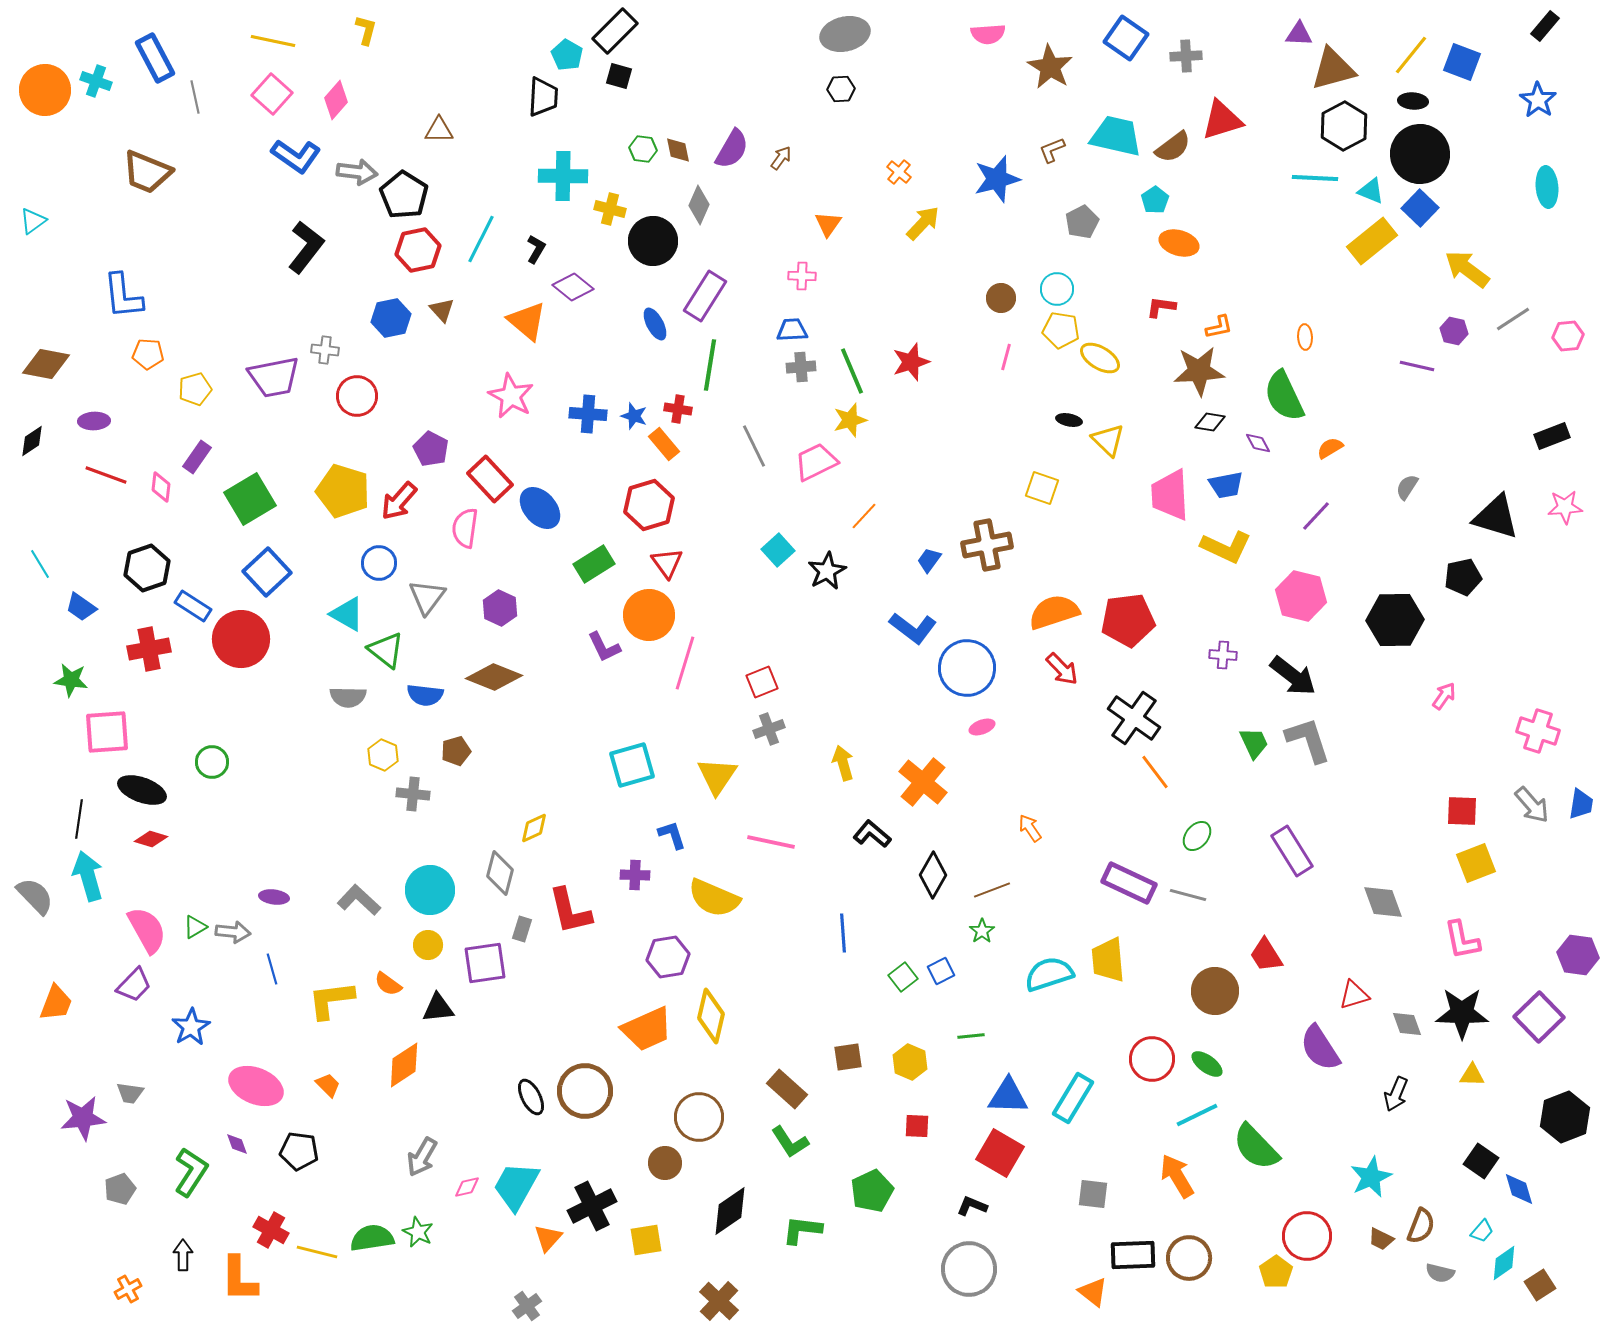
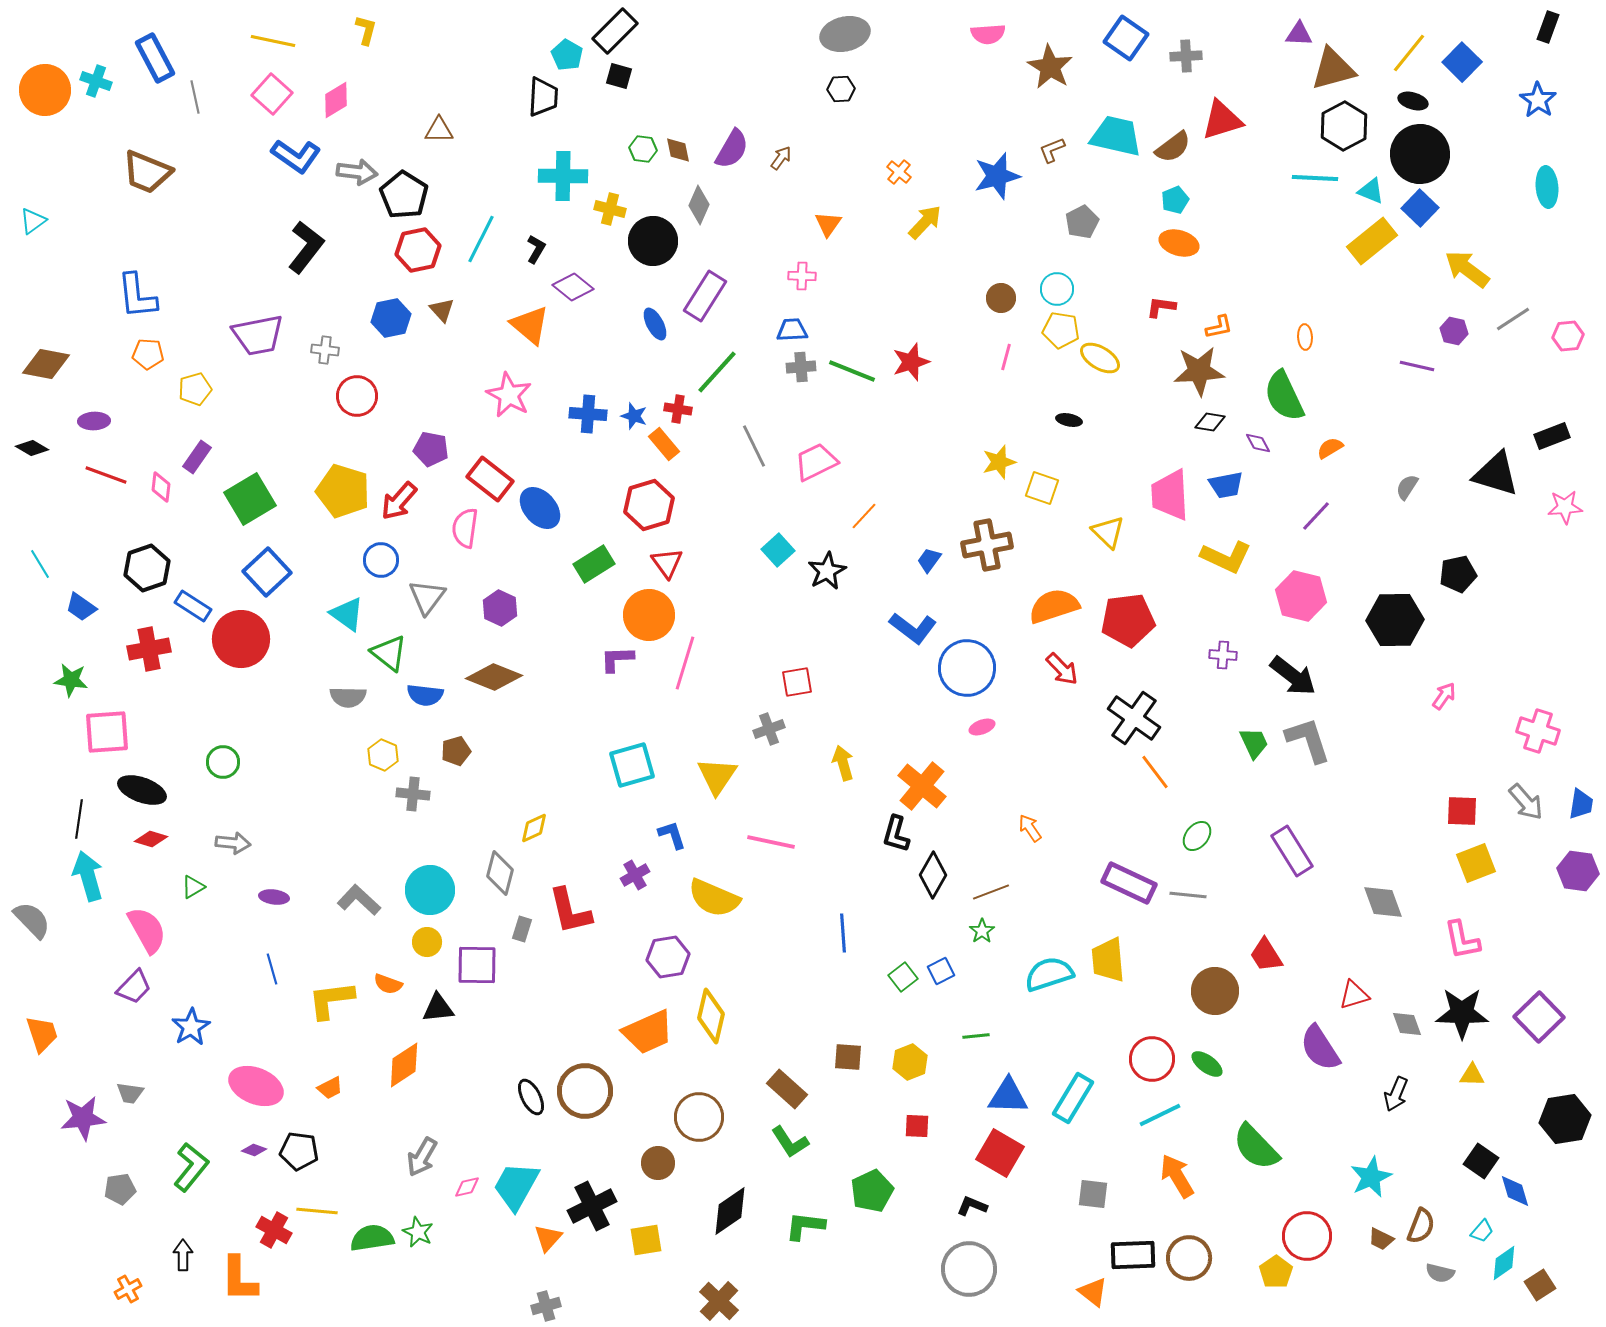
black rectangle at (1545, 26): moved 3 px right, 1 px down; rotated 20 degrees counterclockwise
yellow line at (1411, 55): moved 2 px left, 2 px up
blue square at (1462, 62): rotated 24 degrees clockwise
pink diamond at (336, 100): rotated 18 degrees clockwise
black ellipse at (1413, 101): rotated 12 degrees clockwise
blue star at (997, 179): moved 3 px up
cyan pentagon at (1155, 200): moved 20 px right; rotated 12 degrees clockwise
yellow arrow at (923, 223): moved 2 px right, 1 px up
blue L-shape at (123, 296): moved 14 px right
orange triangle at (527, 321): moved 3 px right, 4 px down
green line at (710, 365): moved 7 px right, 7 px down; rotated 33 degrees clockwise
green line at (852, 371): rotated 45 degrees counterclockwise
purple trapezoid at (274, 377): moved 16 px left, 42 px up
pink star at (511, 396): moved 2 px left, 1 px up
yellow star at (850, 420): moved 149 px right, 42 px down
yellow triangle at (1108, 440): moved 92 px down
black diamond at (32, 441): moved 7 px down; rotated 64 degrees clockwise
purple pentagon at (431, 449): rotated 16 degrees counterclockwise
red rectangle at (490, 479): rotated 9 degrees counterclockwise
black triangle at (1496, 517): moved 43 px up
yellow L-shape at (1226, 547): moved 10 px down
blue circle at (379, 563): moved 2 px right, 3 px up
black pentagon at (1463, 577): moved 5 px left, 3 px up
orange semicircle at (1054, 612): moved 6 px up
cyan triangle at (347, 614): rotated 6 degrees clockwise
purple L-shape at (604, 647): moved 13 px right, 12 px down; rotated 114 degrees clockwise
green triangle at (386, 650): moved 3 px right, 3 px down
red square at (762, 682): moved 35 px right; rotated 12 degrees clockwise
green circle at (212, 762): moved 11 px right
orange cross at (923, 782): moved 1 px left, 4 px down
gray arrow at (1532, 805): moved 6 px left, 3 px up
black L-shape at (872, 834): moved 24 px right; rotated 114 degrees counterclockwise
purple cross at (635, 875): rotated 32 degrees counterclockwise
brown line at (992, 890): moved 1 px left, 2 px down
gray line at (1188, 895): rotated 9 degrees counterclockwise
gray semicircle at (35, 896): moved 3 px left, 24 px down
green triangle at (195, 927): moved 2 px left, 40 px up
gray arrow at (233, 932): moved 89 px up
yellow circle at (428, 945): moved 1 px left, 3 px up
purple hexagon at (1578, 955): moved 84 px up
purple square at (485, 963): moved 8 px left, 2 px down; rotated 9 degrees clockwise
orange semicircle at (388, 984): rotated 16 degrees counterclockwise
purple trapezoid at (134, 985): moved 2 px down
orange trapezoid at (56, 1003): moved 14 px left, 31 px down; rotated 39 degrees counterclockwise
orange trapezoid at (647, 1029): moved 1 px right, 3 px down
green line at (971, 1036): moved 5 px right
brown square at (848, 1057): rotated 12 degrees clockwise
yellow hexagon at (910, 1062): rotated 16 degrees clockwise
orange trapezoid at (328, 1085): moved 2 px right, 3 px down; rotated 108 degrees clockwise
cyan line at (1197, 1115): moved 37 px left
black hexagon at (1565, 1117): moved 2 px down; rotated 12 degrees clockwise
purple diamond at (237, 1144): moved 17 px right, 6 px down; rotated 50 degrees counterclockwise
brown circle at (665, 1163): moved 7 px left
green L-shape at (191, 1172): moved 5 px up; rotated 6 degrees clockwise
gray pentagon at (120, 1189): rotated 12 degrees clockwise
blue diamond at (1519, 1189): moved 4 px left, 2 px down
red cross at (271, 1230): moved 3 px right
green L-shape at (802, 1230): moved 3 px right, 4 px up
yellow line at (317, 1252): moved 41 px up; rotated 9 degrees counterclockwise
gray cross at (527, 1306): moved 19 px right; rotated 20 degrees clockwise
